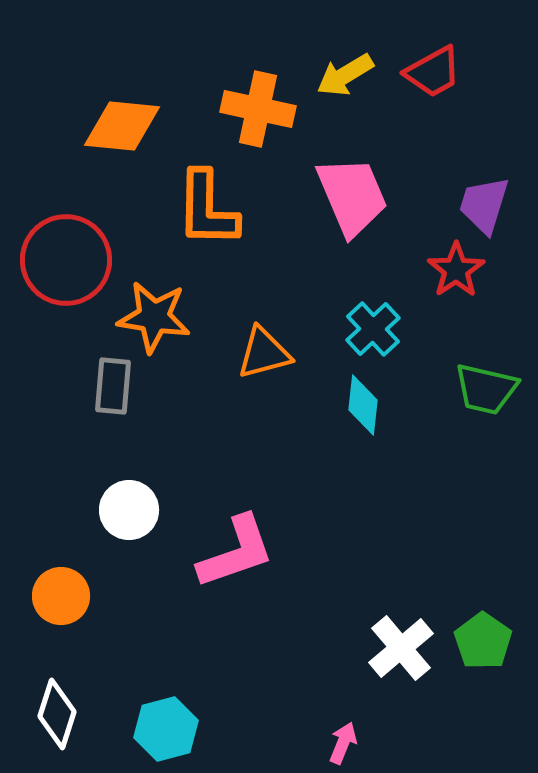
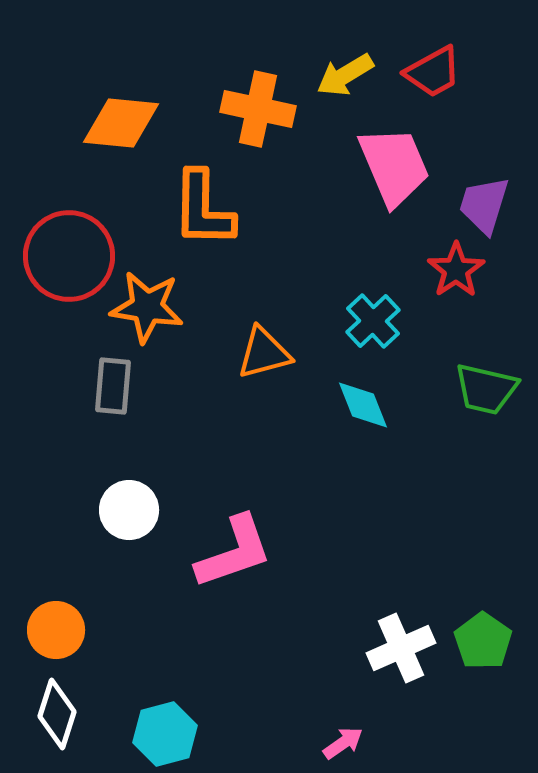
orange diamond: moved 1 px left, 3 px up
pink trapezoid: moved 42 px right, 30 px up
orange L-shape: moved 4 px left
red circle: moved 3 px right, 4 px up
orange star: moved 7 px left, 10 px up
cyan cross: moved 8 px up
cyan diamond: rotated 28 degrees counterclockwise
pink L-shape: moved 2 px left
orange circle: moved 5 px left, 34 px down
white cross: rotated 16 degrees clockwise
cyan hexagon: moved 1 px left, 5 px down
pink arrow: rotated 33 degrees clockwise
